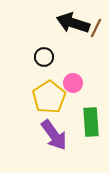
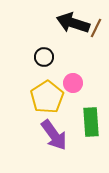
yellow pentagon: moved 2 px left
